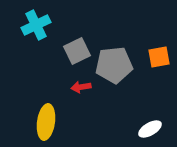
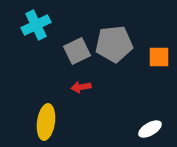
orange square: rotated 10 degrees clockwise
gray pentagon: moved 21 px up
